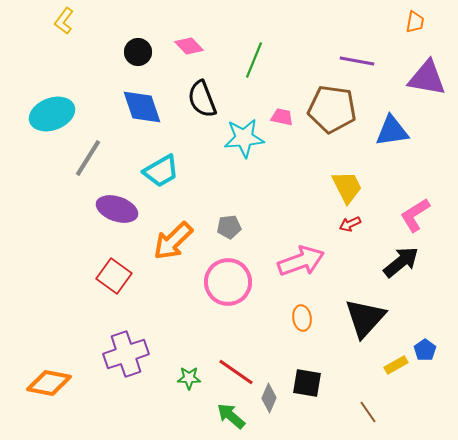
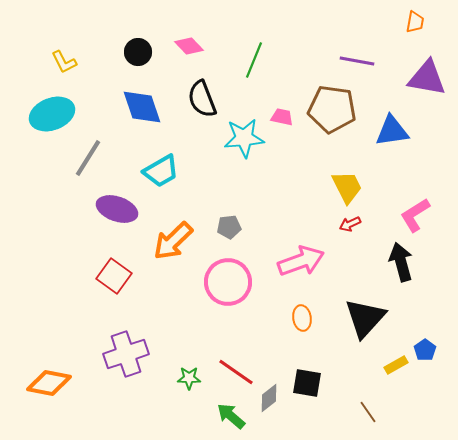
yellow L-shape: moved 41 px down; rotated 64 degrees counterclockwise
black arrow: rotated 66 degrees counterclockwise
gray diamond: rotated 28 degrees clockwise
